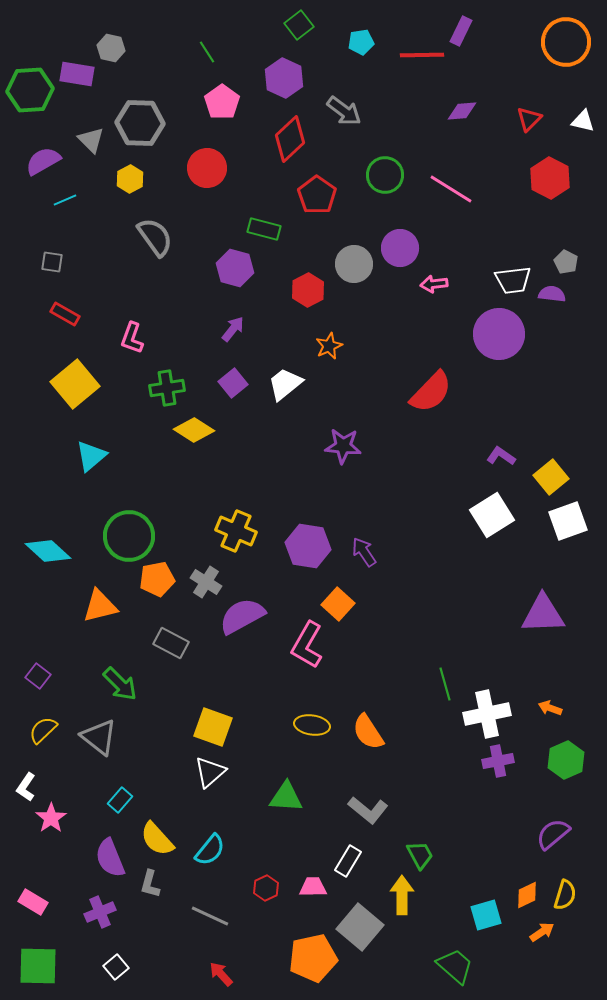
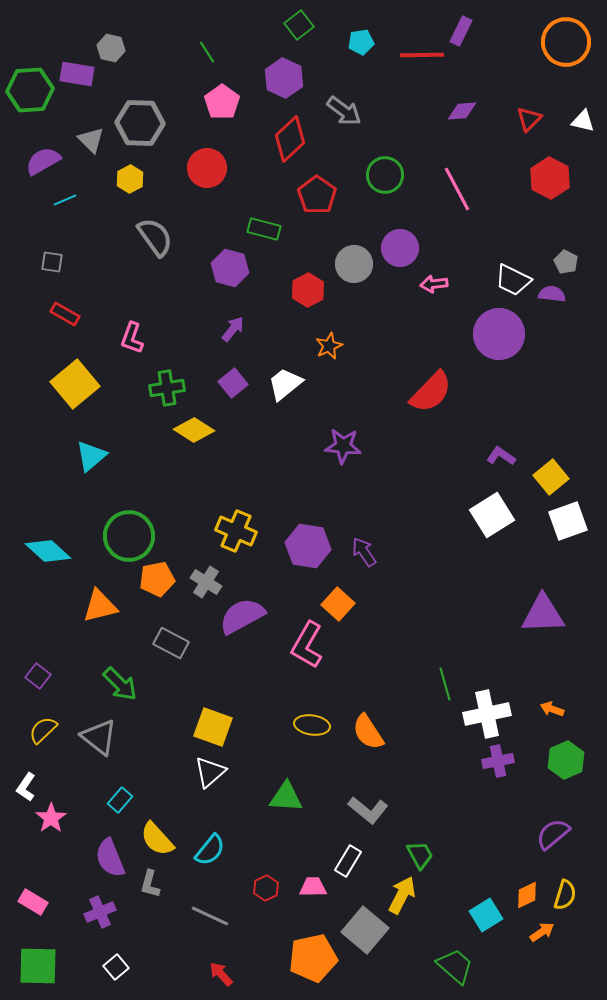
pink line at (451, 189): moved 6 px right; rotated 30 degrees clockwise
purple hexagon at (235, 268): moved 5 px left
white trapezoid at (513, 280): rotated 33 degrees clockwise
orange arrow at (550, 708): moved 2 px right, 1 px down
yellow arrow at (402, 895): rotated 27 degrees clockwise
cyan square at (486, 915): rotated 16 degrees counterclockwise
gray square at (360, 927): moved 5 px right, 3 px down
